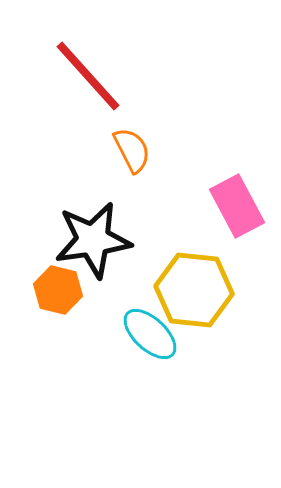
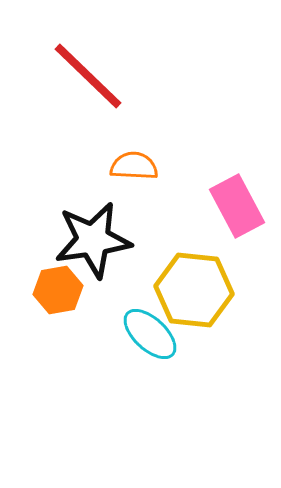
red line: rotated 4 degrees counterclockwise
orange semicircle: moved 2 px right, 16 px down; rotated 60 degrees counterclockwise
orange hexagon: rotated 24 degrees counterclockwise
